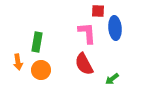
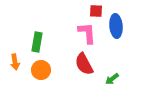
red square: moved 2 px left
blue ellipse: moved 1 px right, 2 px up
orange arrow: moved 3 px left
